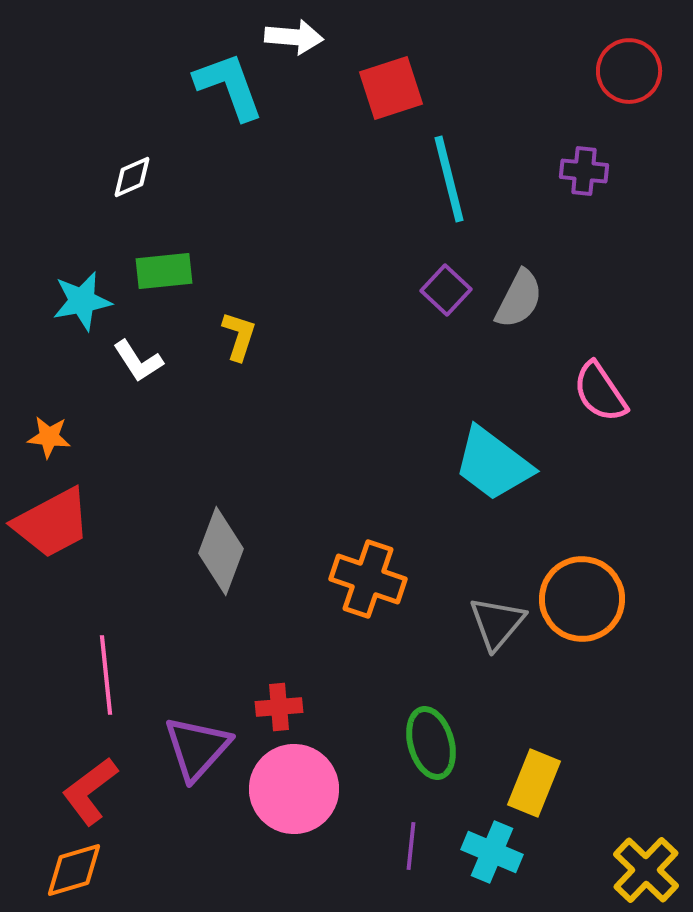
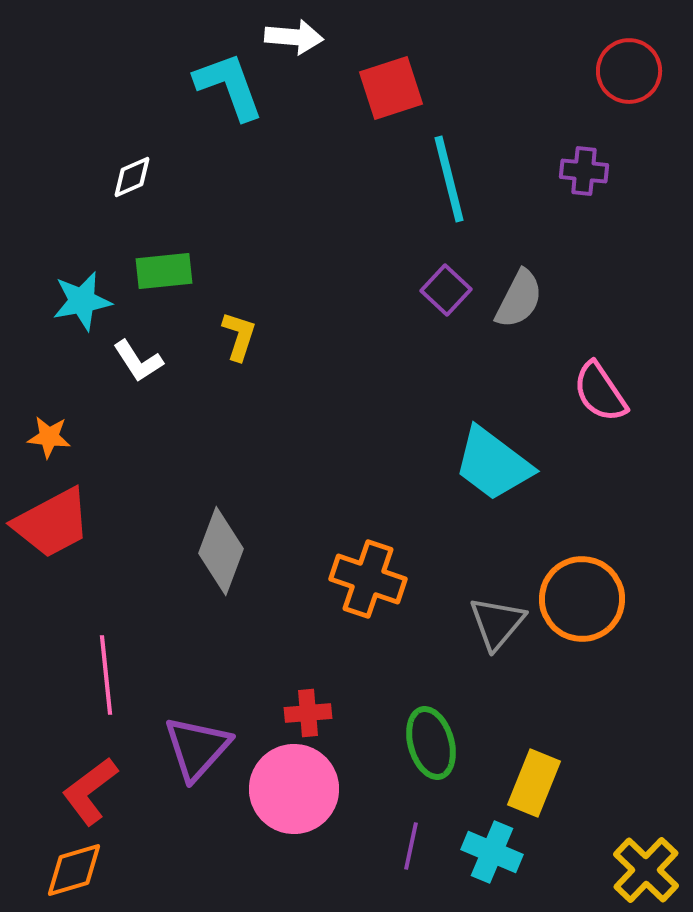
red cross: moved 29 px right, 6 px down
purple line: rotated 6 degrees clockwise
